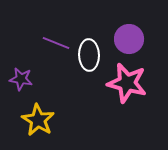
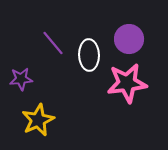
purple line: moved 3 px left; rotated 28 degrees clockwise
purple star: rotated 15 degrees counterclockwise
pink star: rotated 21 degrees counterclockwise
yellow star: rotated 16 degrees clockwise
